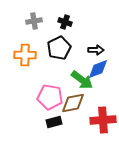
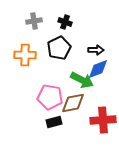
green arrow: rotated 10 degrees counterclockwise
